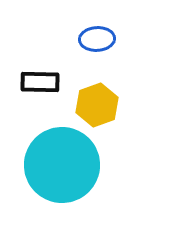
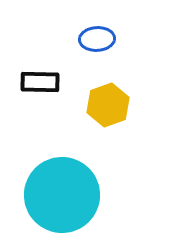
yellow hexagon: moved 11 px right
cyan circle: moved 30 px down
